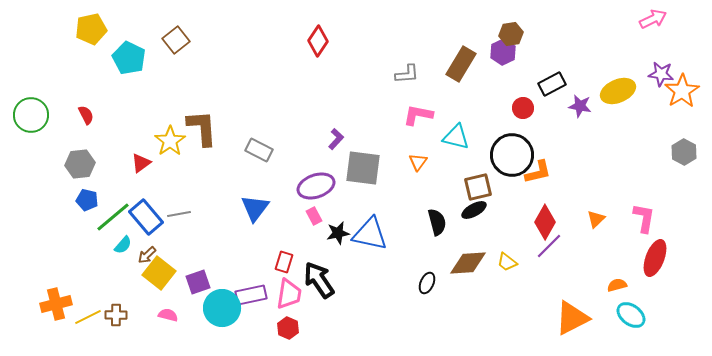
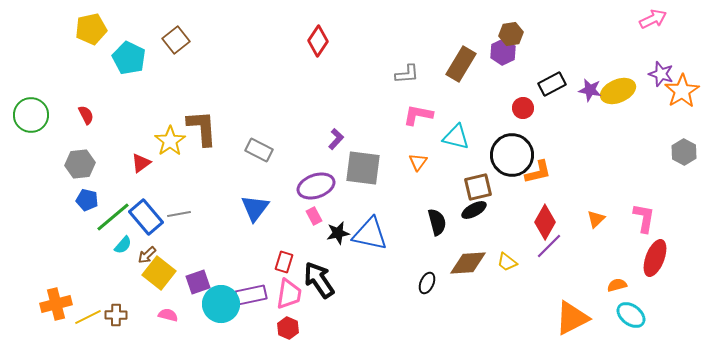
purple star at (661, 74): rotated 10 degrees clockwise
purple star at (580, 106): moved 10 px right, 16 px up
cyan circle at (222, 308): moved 1 px left, 4 px up
